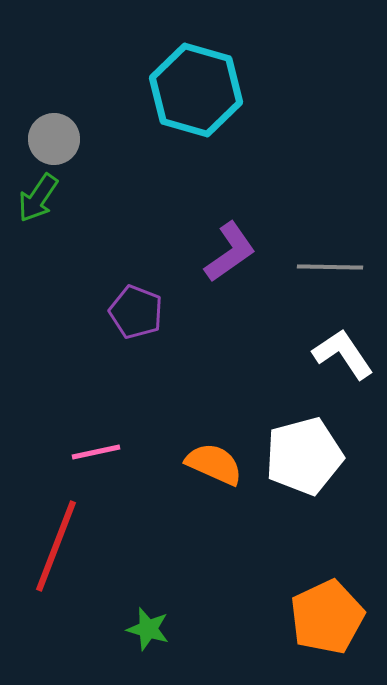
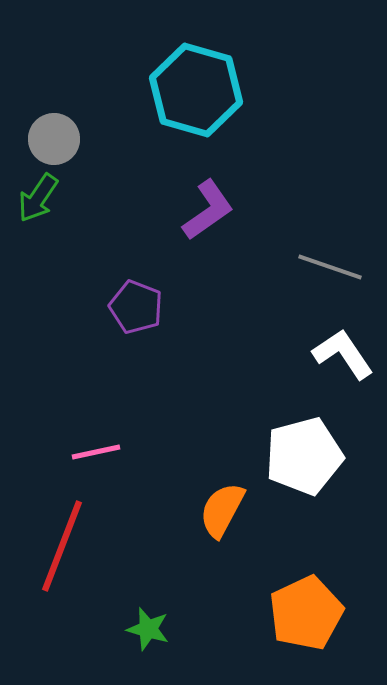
purple L-shape: moved 22 px left, 42 px up
gray line: rotated 18 degrees clockwise
purple pentagon: moved 5 px up
orange semicircle: moved 8 px right, 46 px down; rotated 86 degrees counterclockwise
red line: moved 6 px right
orange pentagon: moved 21 px left, 4 px up
